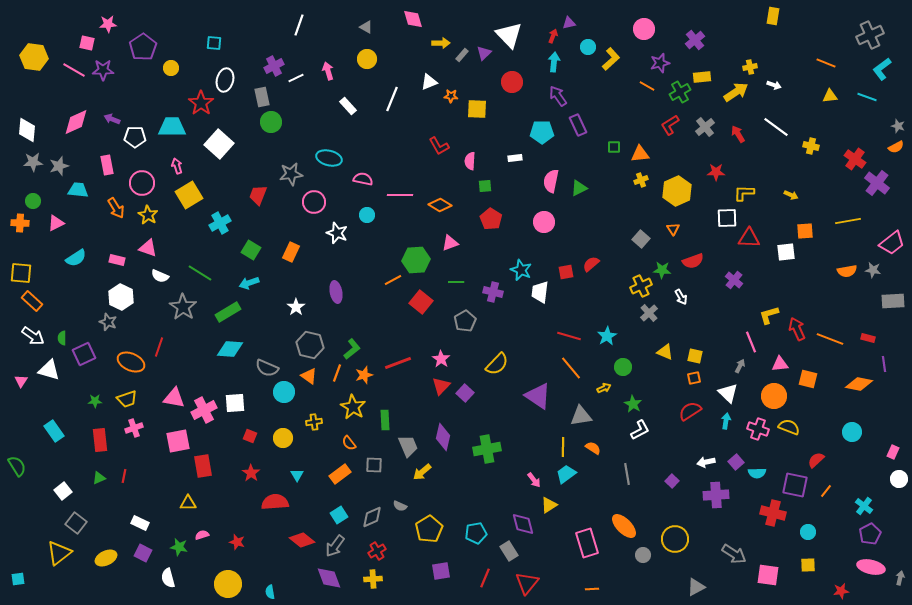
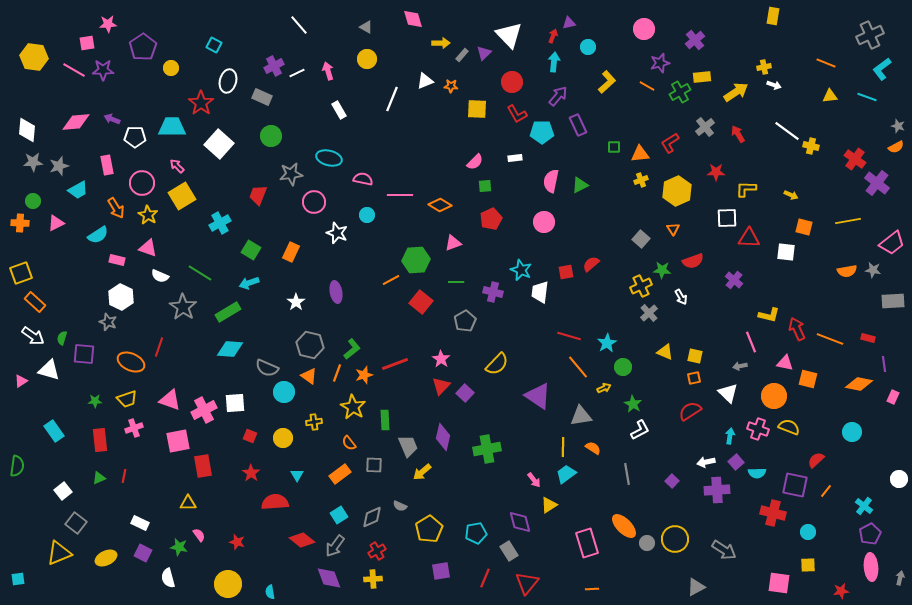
white line at (299, 25): rotated 60 degrees counterclockwise
pink square at (87, 43): rotated 21 degrees counterclockwise
cyan square at (214, 43): moved 2 px down; rotated 21 degrees clockwise
yellow L-shape at (611, 59): moved 4 px left, 23 px down
yellow cross at (750, 67): moved 14 px right
white line at (296, 78): moved 1 px right, 5 px up
white ellipse at (225, 80): moved 3 px right, 1 px down
white triangle at (429, 82): moved 4 px left, 1 px up
orange star at (451, 96): moved 10 px up
purple arrow at (558, 96): rotated 75 degrees clockwise
gray rectangle at (262, 97): rotated 54 degrees counterclockwise
white rectangle at (348, 106): moved 9 px left, 4 px down; rotated 12 degrees clockwise
pink diamond at (76, 122): rotated 20 degrees clockwise
green circle at (271, 122): moved 14 px down
red L-shape at (670, 125): moved 18 px down
white line at (776, 127): moved 11 px right, 4 px down
red L-shape at (439, 146): moved 78 px right, 32 px up
pink semicircle at (470, 161): moved 5 px right, 1 px down; rotated 138 degrees counterclockwise
pink arrow at (177, 166): rotated 28 degrees counterclockwise
green triangle at (579, 188): moved 1 px right, 3 px up
cyan trapezoid at (78, 190): rotated 145 degrees clockwise
yellow L-shape at (744, 193): moved 2 px right, 4 px up
yellow square at (189, 195): moved 7 px left, 1 px down
red pentagon at (491, 219): rotated 15 degrees clockwise
orange square at (805, 231): moved 1 px left, 4 px up; rotated 18 degrees clockwise
pink triangle at (450, 243): moved 3 px right
white square at (786, 252): rotated 12 degrees clockwise
cyan semicircle at (76, 258): moved 22 px right, 23 px up
yellow square at (21, 273): rotated 25 degrees counterclockwise
orange line at (393, 280): moved 2 px left
orange rectangle at (32, 301): moved 3 px right, 1 px down
white star at (296, 307): moved 5 px up
yellow L-shape at (769, 315): rotated 150 degrees counterclockwise
cyan star at (607, 336): moved 7 px down
green semicircle at (62, 338): rotated 16 degrees clockwise
purple square at (84, 354): rotated 30 degrees clockwise
red line at (398, 363): moved 3 px left, 1 px down
pink triangle at (780, 364): moved 5 px right, 1 px up; rotated 18 degrees clockwise
gray arrow at (740, 366): rotated 128 degrees counterclockwise
orange line at (571, 368): moved 7 px right, 1 px up
pink triangle at (21, 381): rotated 24 degrees clockwise
pink triangle at (174, 398): moved 4 px left, 2 px down; rotated 10 degrees clockwise
cyan arrow at (726, 421): moved 4 px right, 15 px down
pink rectangle at (893, 452): moved 55 px up
green semicircle at (17, 466): rotated 40 degrees clockwise
purple cross at (716, 495): moved 1 px right, 5 px up
purple diamond at (523, 524): moved 3 px left, 2 px up
pink semicircle at (202, 535): moved 3 px left; rotated 72 degrees clockwise
yellow triangle at (59, 553): rotated 16 degrees clockwise
gray arrow at (734, 554): moved 10 px left, 4 px up
gray circle at (643, 555): moved 4 px right, 12 px up
pink ellipse at (871, 567): rotated 72 degrees clockwise
pink square at (768, 575): moved 11 px right, 8 px down
